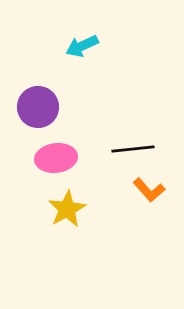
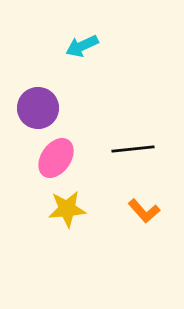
purple circle: moved 1 px down
pink ellipse: rotated 48 degrees counterclockwise
orange L-shape: moved 5 px left, 21 px down
yellow star: rotated 24 degrees clockwise
